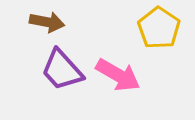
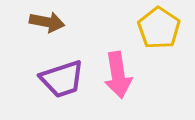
purple trapezoid: moved 9 px down; rotated 66 degrees counterclockwise
pink arrow: rotated 51 degrees clockwise
